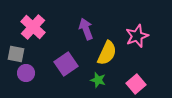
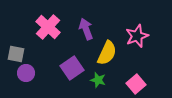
pink cross: moved 15 px right
purple square: moved 6 px right, 4 px down
